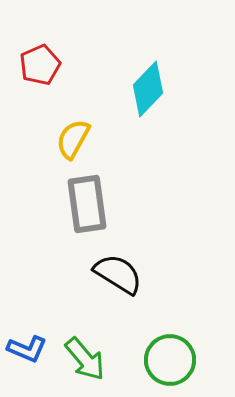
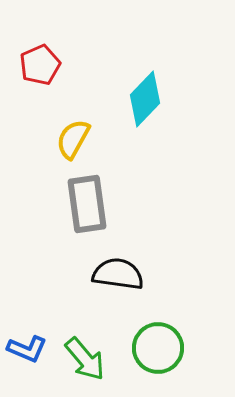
cyan diamond: moved 3 px left, 10 px down
black semicircle: rotated 24 degrees counterclockwise
green circle: moved 12 px left, 12 px up
